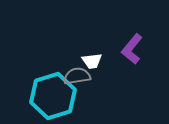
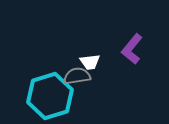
white trapezoid: moved 2 px left, 1 px down
cyan hexagon: moved 3 px left
